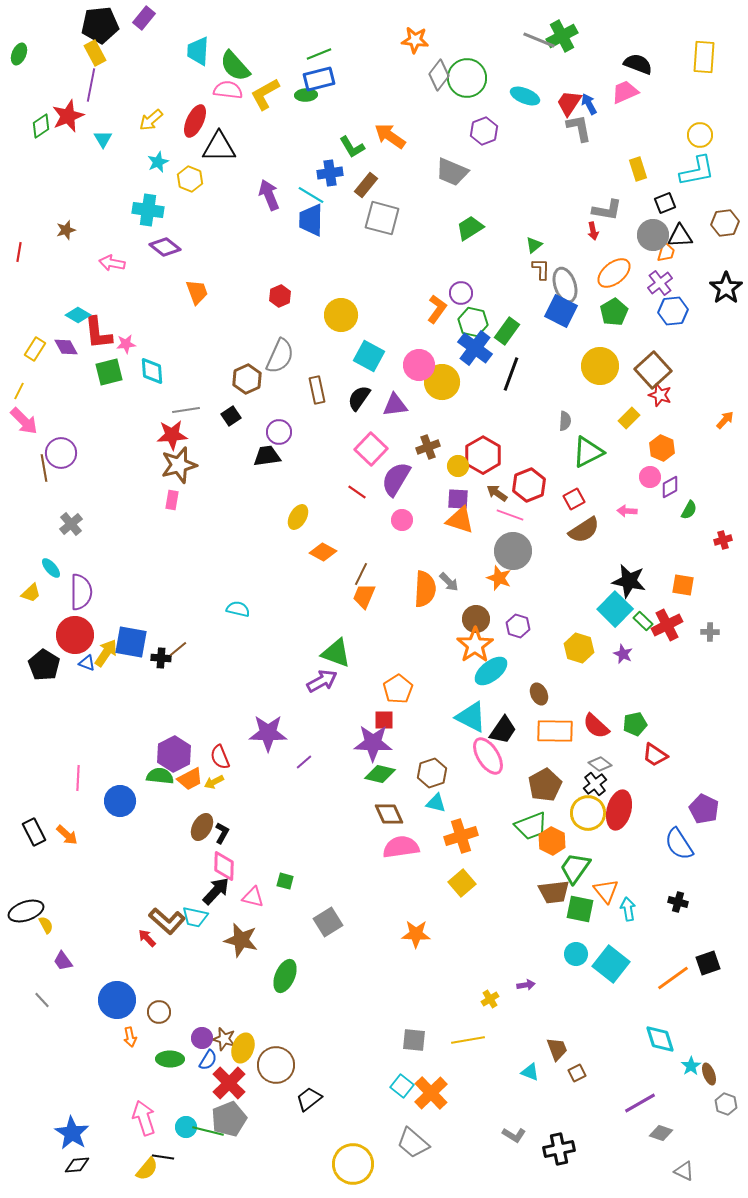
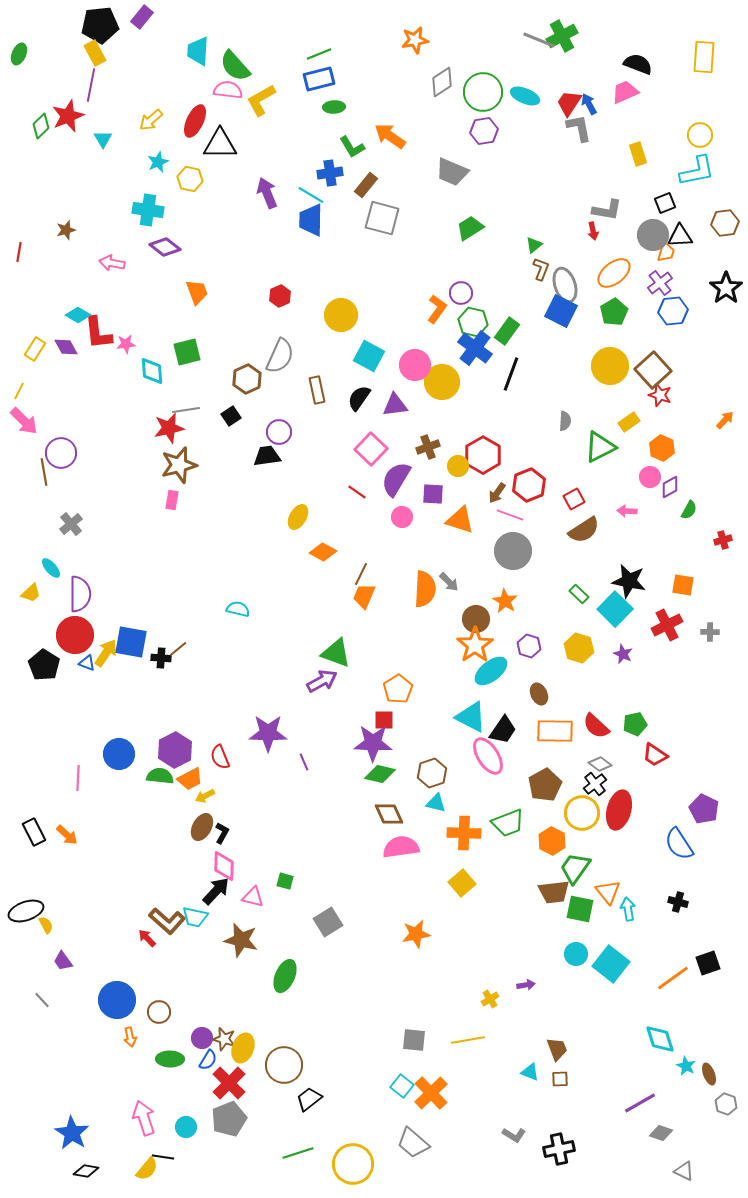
purple rectangle at (144, 18): moved 2 px left, 1 px up
orange star at (415, 40): rotated 16 degrees counterclockwise
gray diamond at (439, 75): moved 3 px right, 7 px down; rotated 20 degrees clockwise
green circle at (467, 78): moved 16 px right, 14 px down
yellow L-shape at (265, 94): moved 4 px left, 6 px down
green ellipse at (306, 95): moved 28 px right, 12 px down
green diamond at (41, 126): rotated 10 degrees counterclockwise
purple hexagon at (484, 131): rotated 12 degrees clockwise
black triangle at (219, 147): moved 1 px right, 3 px up
yellow rectangle at (638, 169): moved 15 px up
yellow hexagon at (190, 179): rotated 10 degrees counterclockwise
purple arrow at (269, 195): moved 2 px left, 2 px up
brown L-shape at (541, 269): rotated 20 degrees clockwise
pink circle at (419, 365): moved 4 px left
yellow circle at (600, 366): moved 10 px right
green square at (109, 372): moved 78 px right, 20 px up
yellow rectangle at (629, 418): moved 4 px down; rotated 10 degrees clockwise
red star at (172, 435): moved 3 px left, 7 px up; rotated 8 degrees counterclockwise
green triangle at (588, 452): moved 12 px right, 5 px up
brown line at (44, 468): moved 4 px down
brown arrow at (497, 493): rotated 90 degrees counterclockwise
purple square at (458, 499): moved 25 px left, 5 px up
pink circle at (402, 520): moved 3 px up
orange star at (499, 578): moved 6 px right, 23 px down; rotated 10 degrees clockwise
purple semicircle at (81, 592): moved 1 px left, 2 px down
green rectangle at (643, 621): moved 64 px left, 27 px up
purple hexagon at (518, 626): moved 11 px right, 20 px down
purple hexagon at (174, 754): moved 1 px right, 4 px up
purple line at (304, 762): rotated 72 degrees counterclockwise
yellow arrow at (214, 782): moved 9 px left, 14 px down
blue circle at (120, 801): moved 1 px left, 47 px up
yellow circle at (588, 813): moved 6 px left
green trapezoid at (531, 826): moved 23 px left, 3 px up
orange cross at (461, 836): moved 3 px right, 3 px up; rotated 20 degrees clockwise
orange triangle at (606, 891): moved 2 px right, 1 px down
orange star at (416, 934): rotated 12 degrees counterclockwise
brown circle at (276, 1065): moved 8 px right
cyan star at (691, 1066): moved 5 px left; rotated 12 degrees counterclockwise
brown square at (577, 1073): moved 17 px left, 6 px down; rotated 24 degrees clockwise
green line at (208, 1131): moved 90 px right, 22 px down; rotated 32 degrees counterclockwise
black diamond at (77, 1165): moved 9 px right, 6 px down; rotated 15 degrees clockwise
